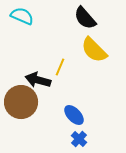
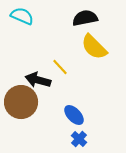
black semicircle: rotated 120 degrees clockwise
yellow semicircle: moved 3 px up
yellow line: rotated 66 degrees counterclockwise
